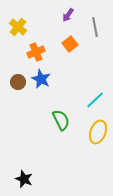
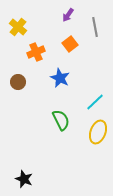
blue star: moved 19 px right, 1 px up
cyan line: moved 2 px down
